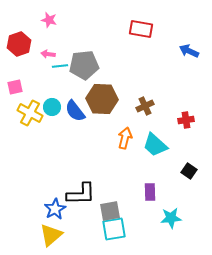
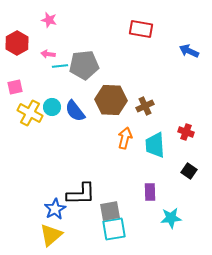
red hexagon: moved 2 px left, 1 px up; rotated 10 degrees counterclockwise
brown hexagon: moved 9 px right, 1 px down
red cross: moved 12 px down; rotated 28 degrees clockwise
cyan trapezoid: rotated 44 degrees clockwise
